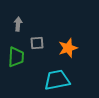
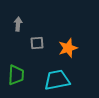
green trapezoid: moved 18 px down
